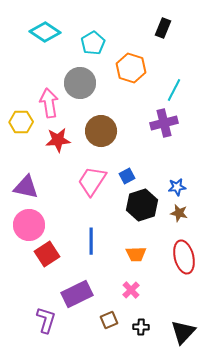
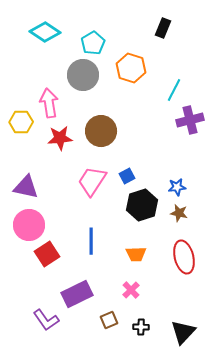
gray circle: moved 3 px right, 8 px up
purple cross: moved 26 px right, 3 px up
red star: moved 2 px right, 2 px up
purple L-shape: rotated 128 degrees clockwise
